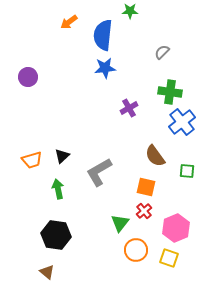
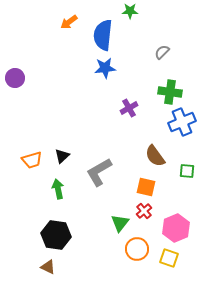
purple circle: moved 13 px left, 1 px down
blue cross: rotated 16 degrees clockwise
orange circle: moved 1 px right, 1 px up
brown triangle: moved 1 px right, 5 px up; rotated 14 degrees counterclockwise
